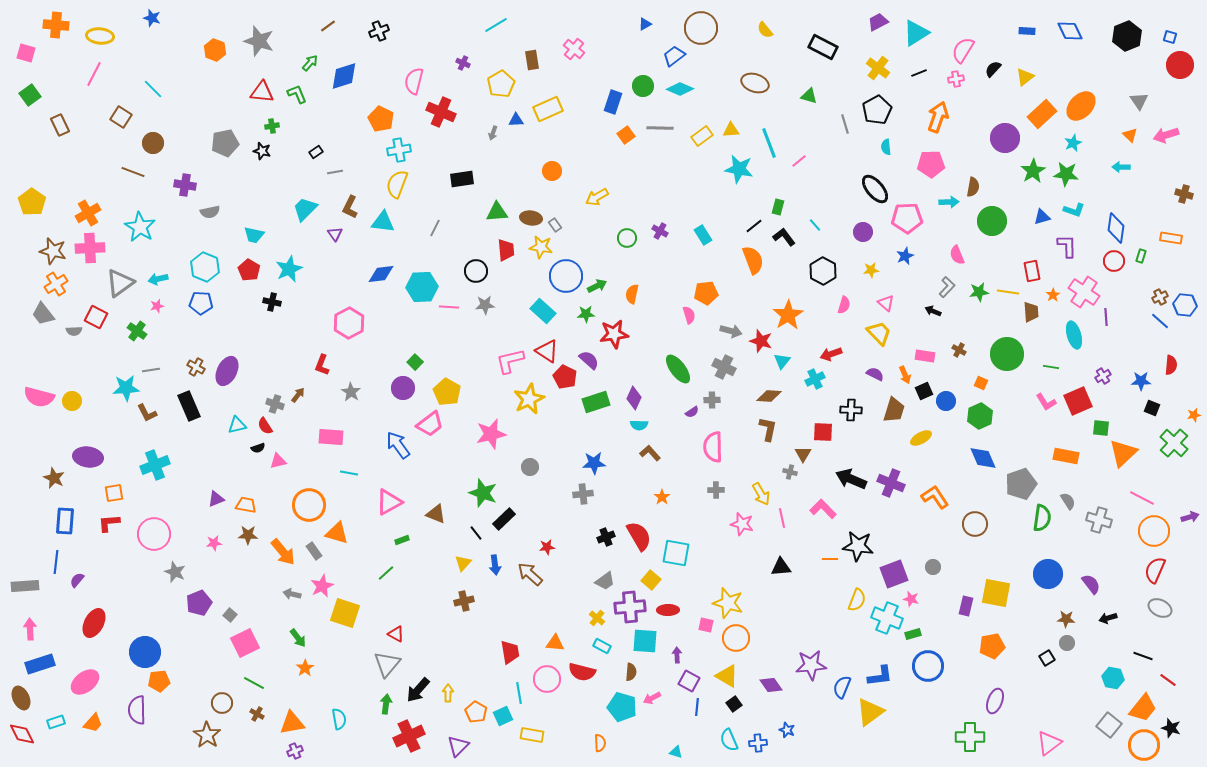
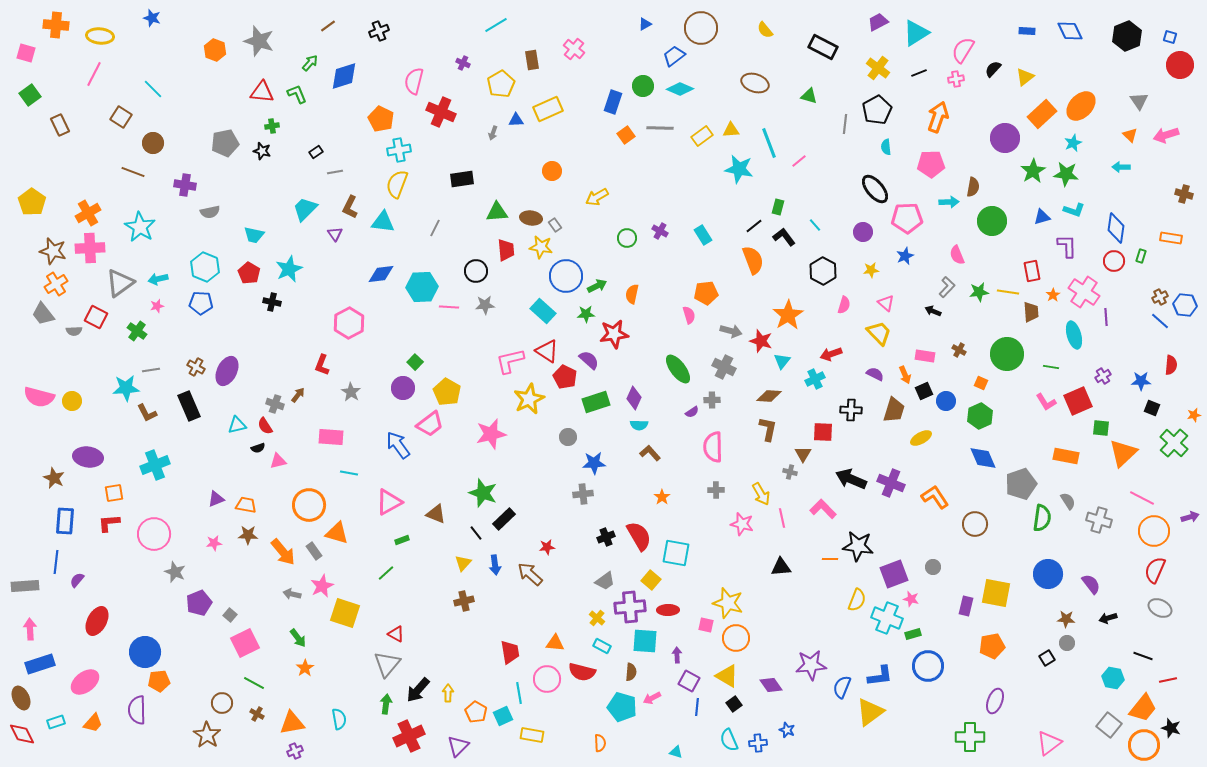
gray line at (845, 124): rotated 24 degrees clockwise
red pentagon at (249, 270): moved 3 px down
gray circle at (530, 467): moved 38 px right, 30 px up
red ellipse at (94, 623): moved 3 px right, 2 px up
red line at (1168, 680): rotated 48 degrees counterclockwise
